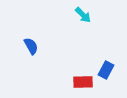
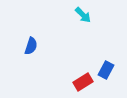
blue semicircle: rotated 48 degrees clockwise
red rectangle: rotated 30 degrees counterclockwise
